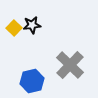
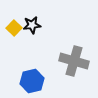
gray cross: moved 4 px right, 4 px up; rotated 28 degrees counterclockwise
